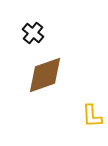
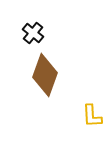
brown diamond: rotated 51 degrees counterclockwise
